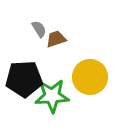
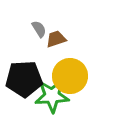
yellow circle: moved 20 px left, 1 px up
